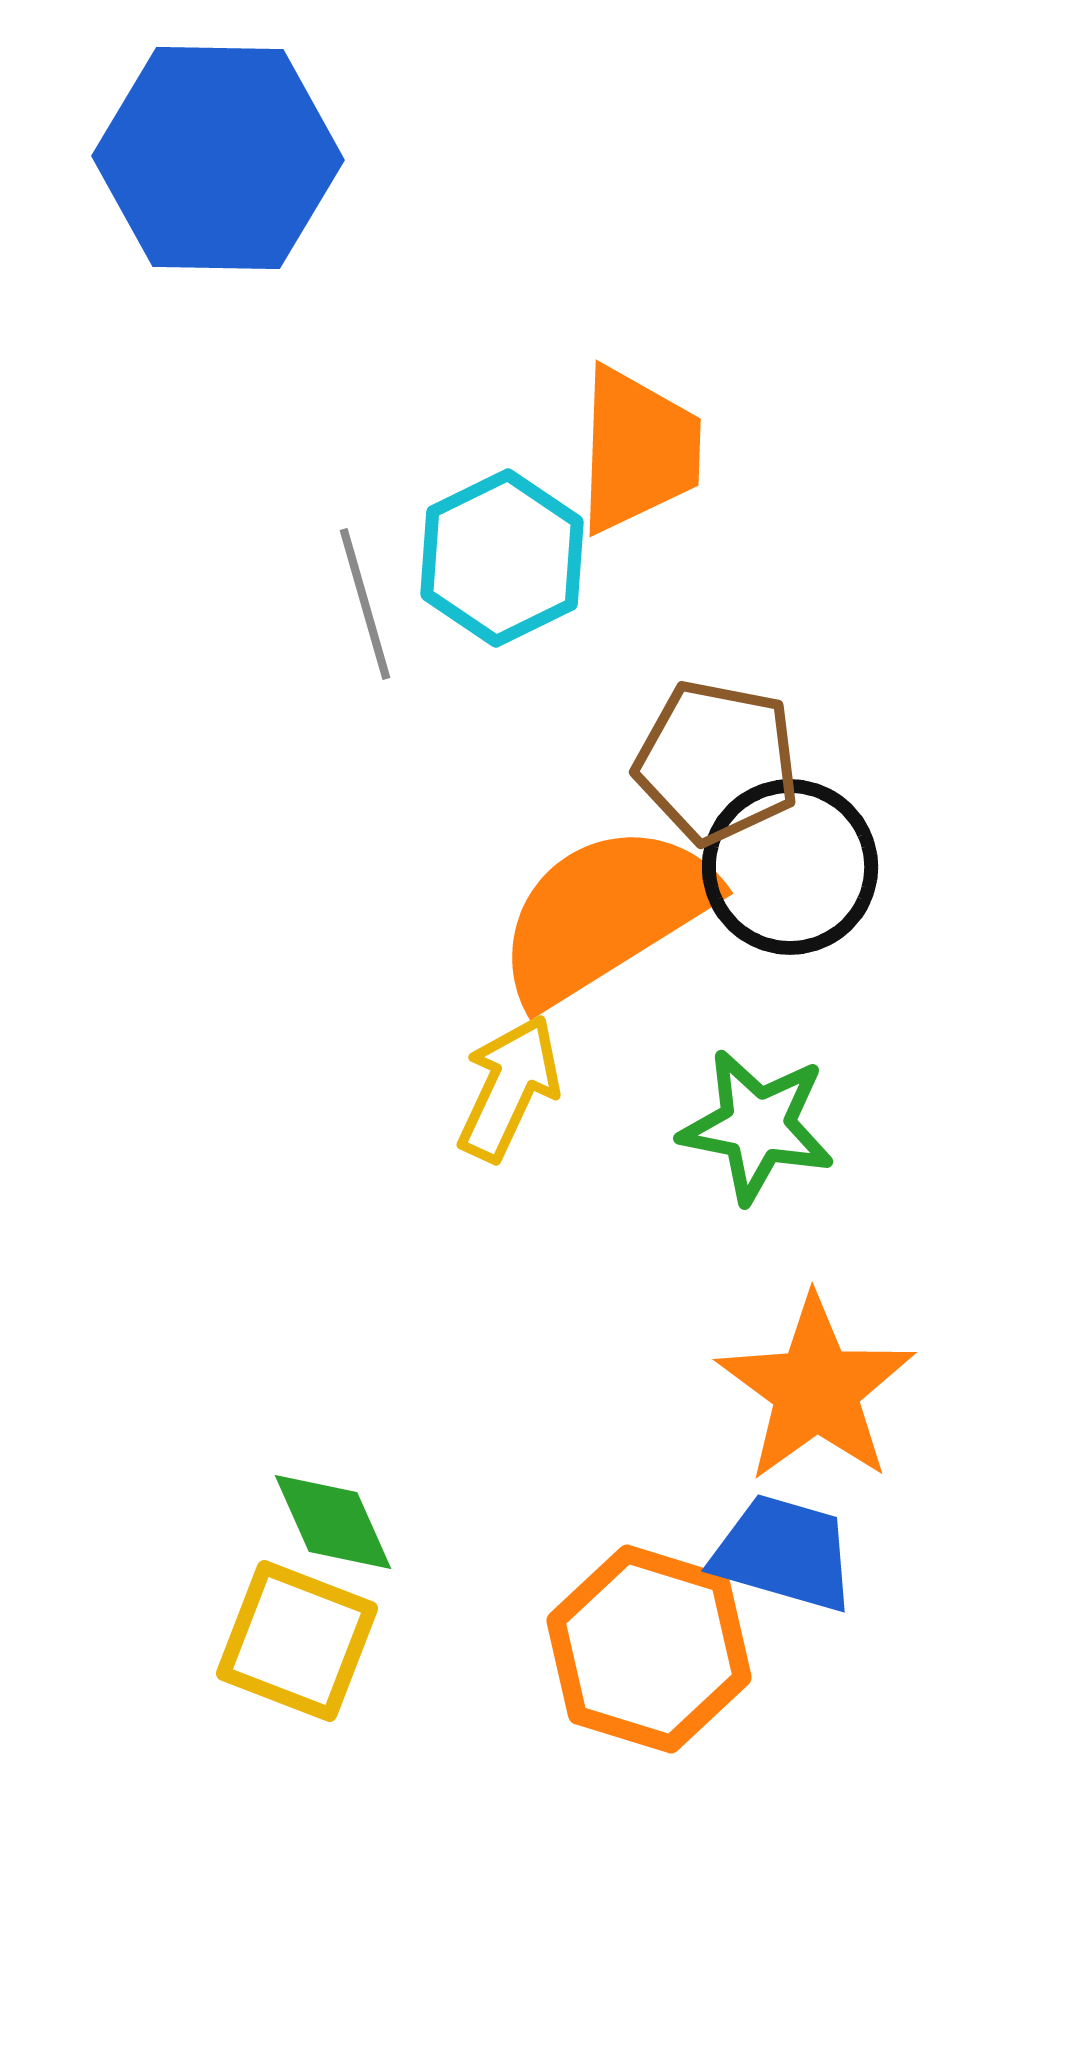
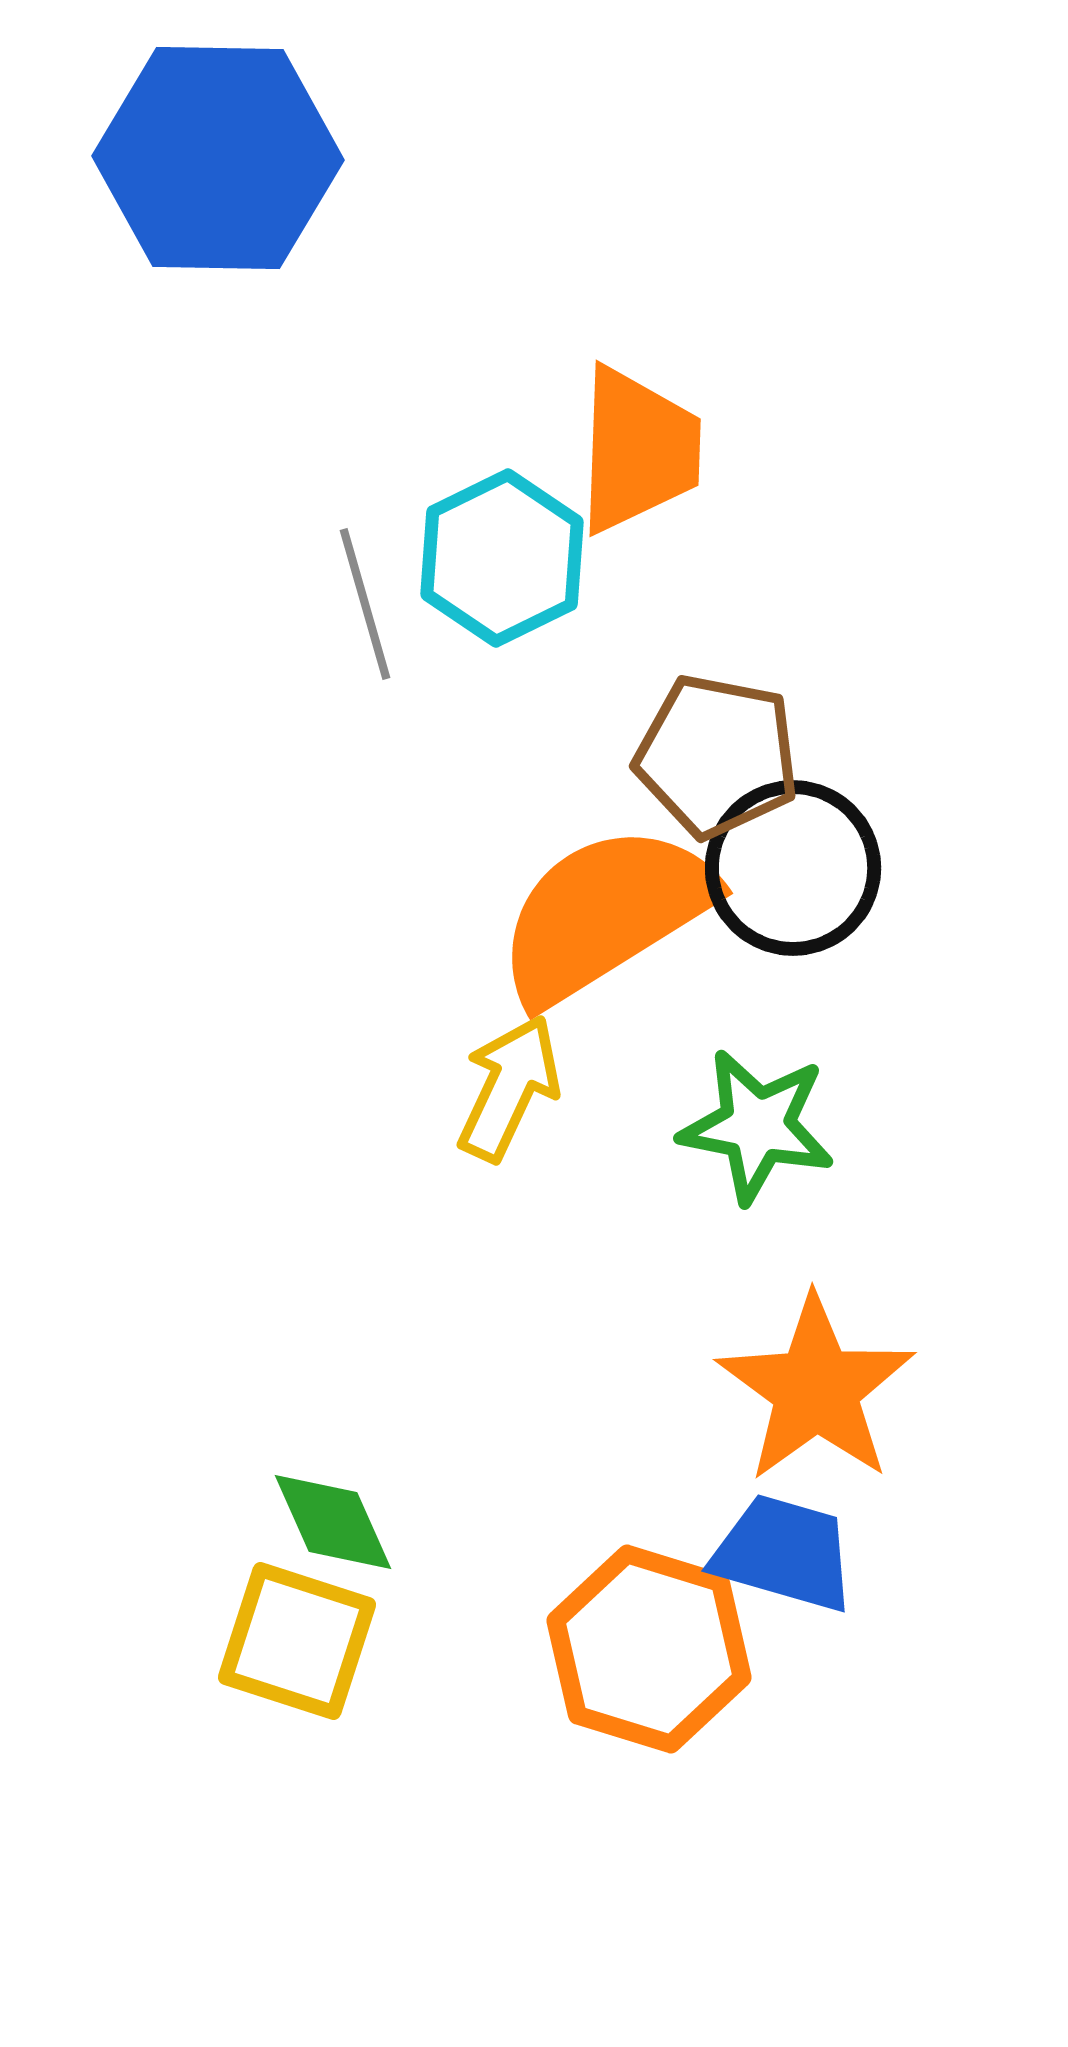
brown pentagon: moved 6 px up
black circle: moved 3 px right, 1 px down
yellow square: rotated 3 degrees counterclockwise
